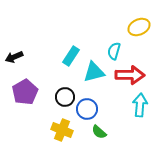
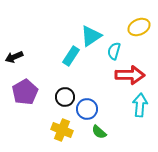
cyan triangle: moved 3 px left, 36 px up; rotated 20 degrees counterclockwise
